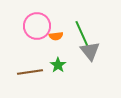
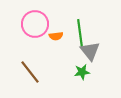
pink circle: moved 2 px left, 2 px up
green line: moved 2 px left, 1 px up; rotated 16 degrees clockwise
green star: moved 24 px right, 7 px down; rotated 28 degrees clockwise
brown line: rotated 60 degrees clockwise
